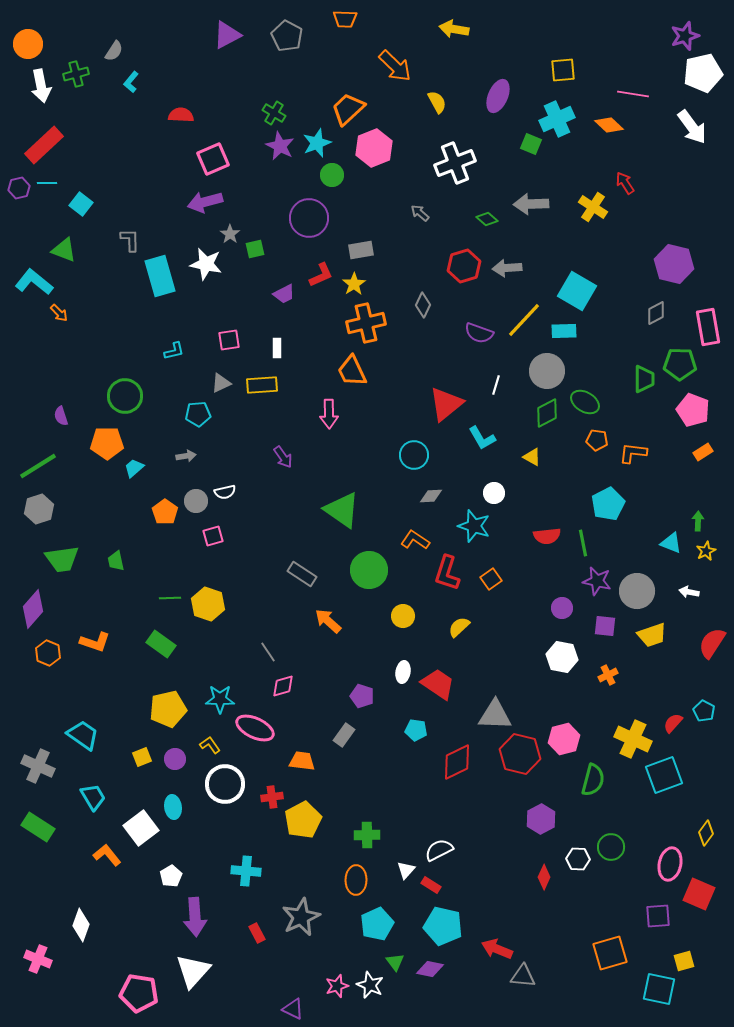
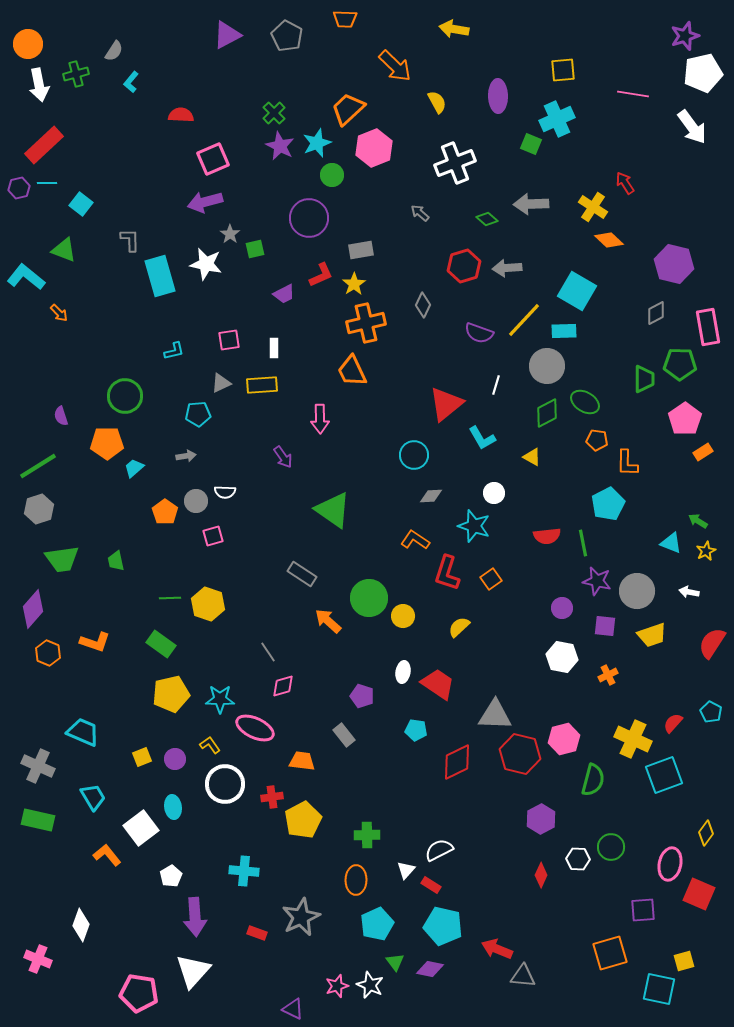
white arrow at (41, 86): moved 2 px left, 1 px up
purple ellipse at (498, 96): rotated 24 degrees counterclockwise
green cross at (274, 113): rotated 15 degrees clockwise
orange diamond at (609, 125): moved 115 px down
cyan L-shape at (34, 282): moved 8 px left, 5 px up
white rectangle at (277, 348): moved 3 px left
gray circle at (547, 371): moved 5 px up
pink pentagon at (693, 410): moved 8 px left, 9 px down; rotated 16 degrees clockwise
pink arrow at (329, 414): moved 9 px left, 5 px down
orange L-shape at (633, 453): moved 6 px left, 10 px down; rotated 96 degrees counterclockwise
white semicircle at (225, 492): rotated 15 degrees clockwise
green triangle at (342, 510): moved 9 px left
green arrow at (698, 521): rotated 60 degrees counterclockwise
green circle at (369, 570): moved 28 px down
yellow pentagon at (168, 709): moved 3 px right, 15 px up
cyan pentagon at (704, 711): moved 7 px right, 1 px down
cyan trapezoid at (83, 735): moved 3 px up; rotated 12 degrees counterclockwise
gray rectangle at (344, 735): rotated 75 degrees counterclockwise
green rectangle at (38, 827): moved 7 px up; rotated 20 degrees counterclockwise
cyan cross at (246, 871): moved 2 px left
red diamond at (544, 877): moved 3 px left, 2 px up
purple square at (658, 916): moved 15 px left, 6 px up
red rectangle at (257, 933): rotated 42 degrees counterclockwise
